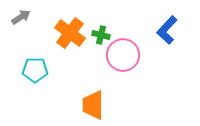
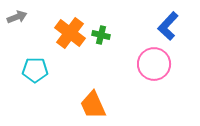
gray arrow: moved 4 px left; rotated 12 degrees clockwise
blue L-shape: moved 1 px right, 4 px up
pink circle: moved 31 px right, 9 px down
orange trapezoid: rotated 24 degrees counterclockwise
